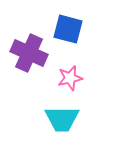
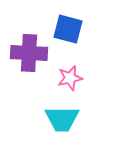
purple cross: rotated 21 degrees counterclockwise
